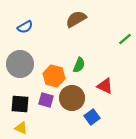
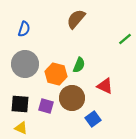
brown semicircle: rotated 20 degrees counterclockwise
blue semicircle: moved 1 px left, 2 px down; rotated 42 degrees counterclockwise
gray circle: moved 5 px right
orange hexagon: moved 2 px right, 2 px up
purple square: moved 6 px down
blue square: moved 1 px right, 2 px down
